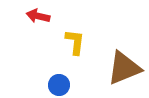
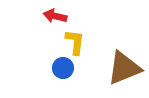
red arrow: moved 17 px right
blue circle: moved 4 px right, 17 px up
